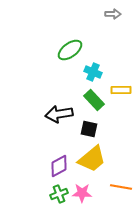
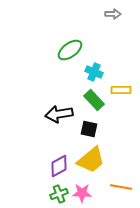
cyan cross: moved 1 px right
yellow trapezoid: moved 1 px left, 1 px down
